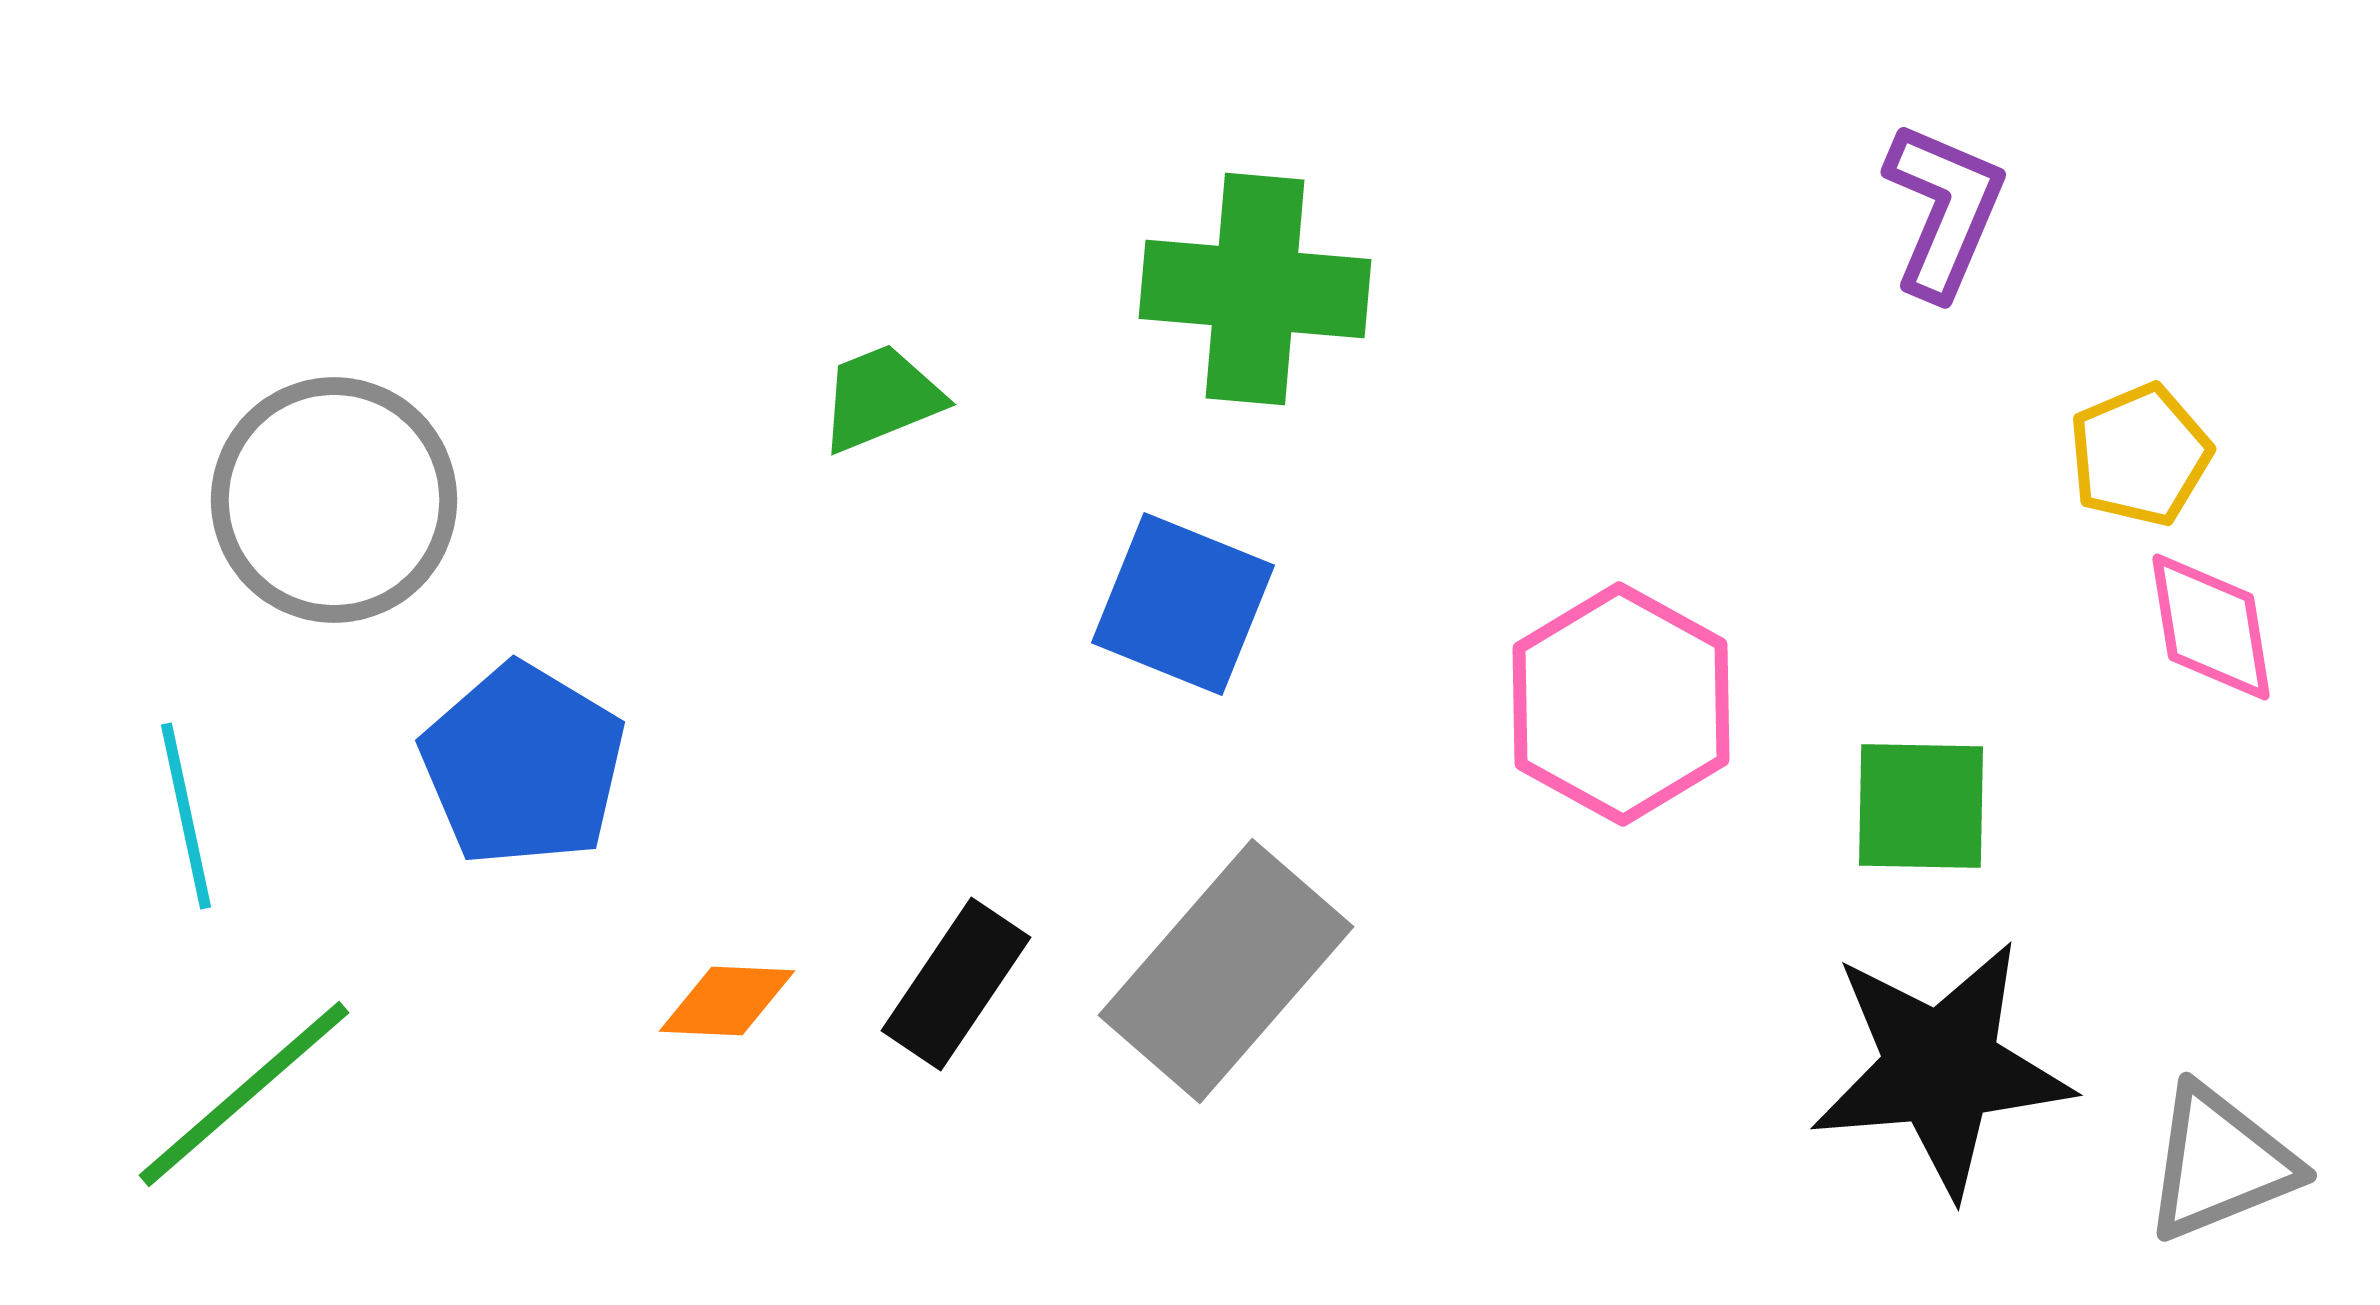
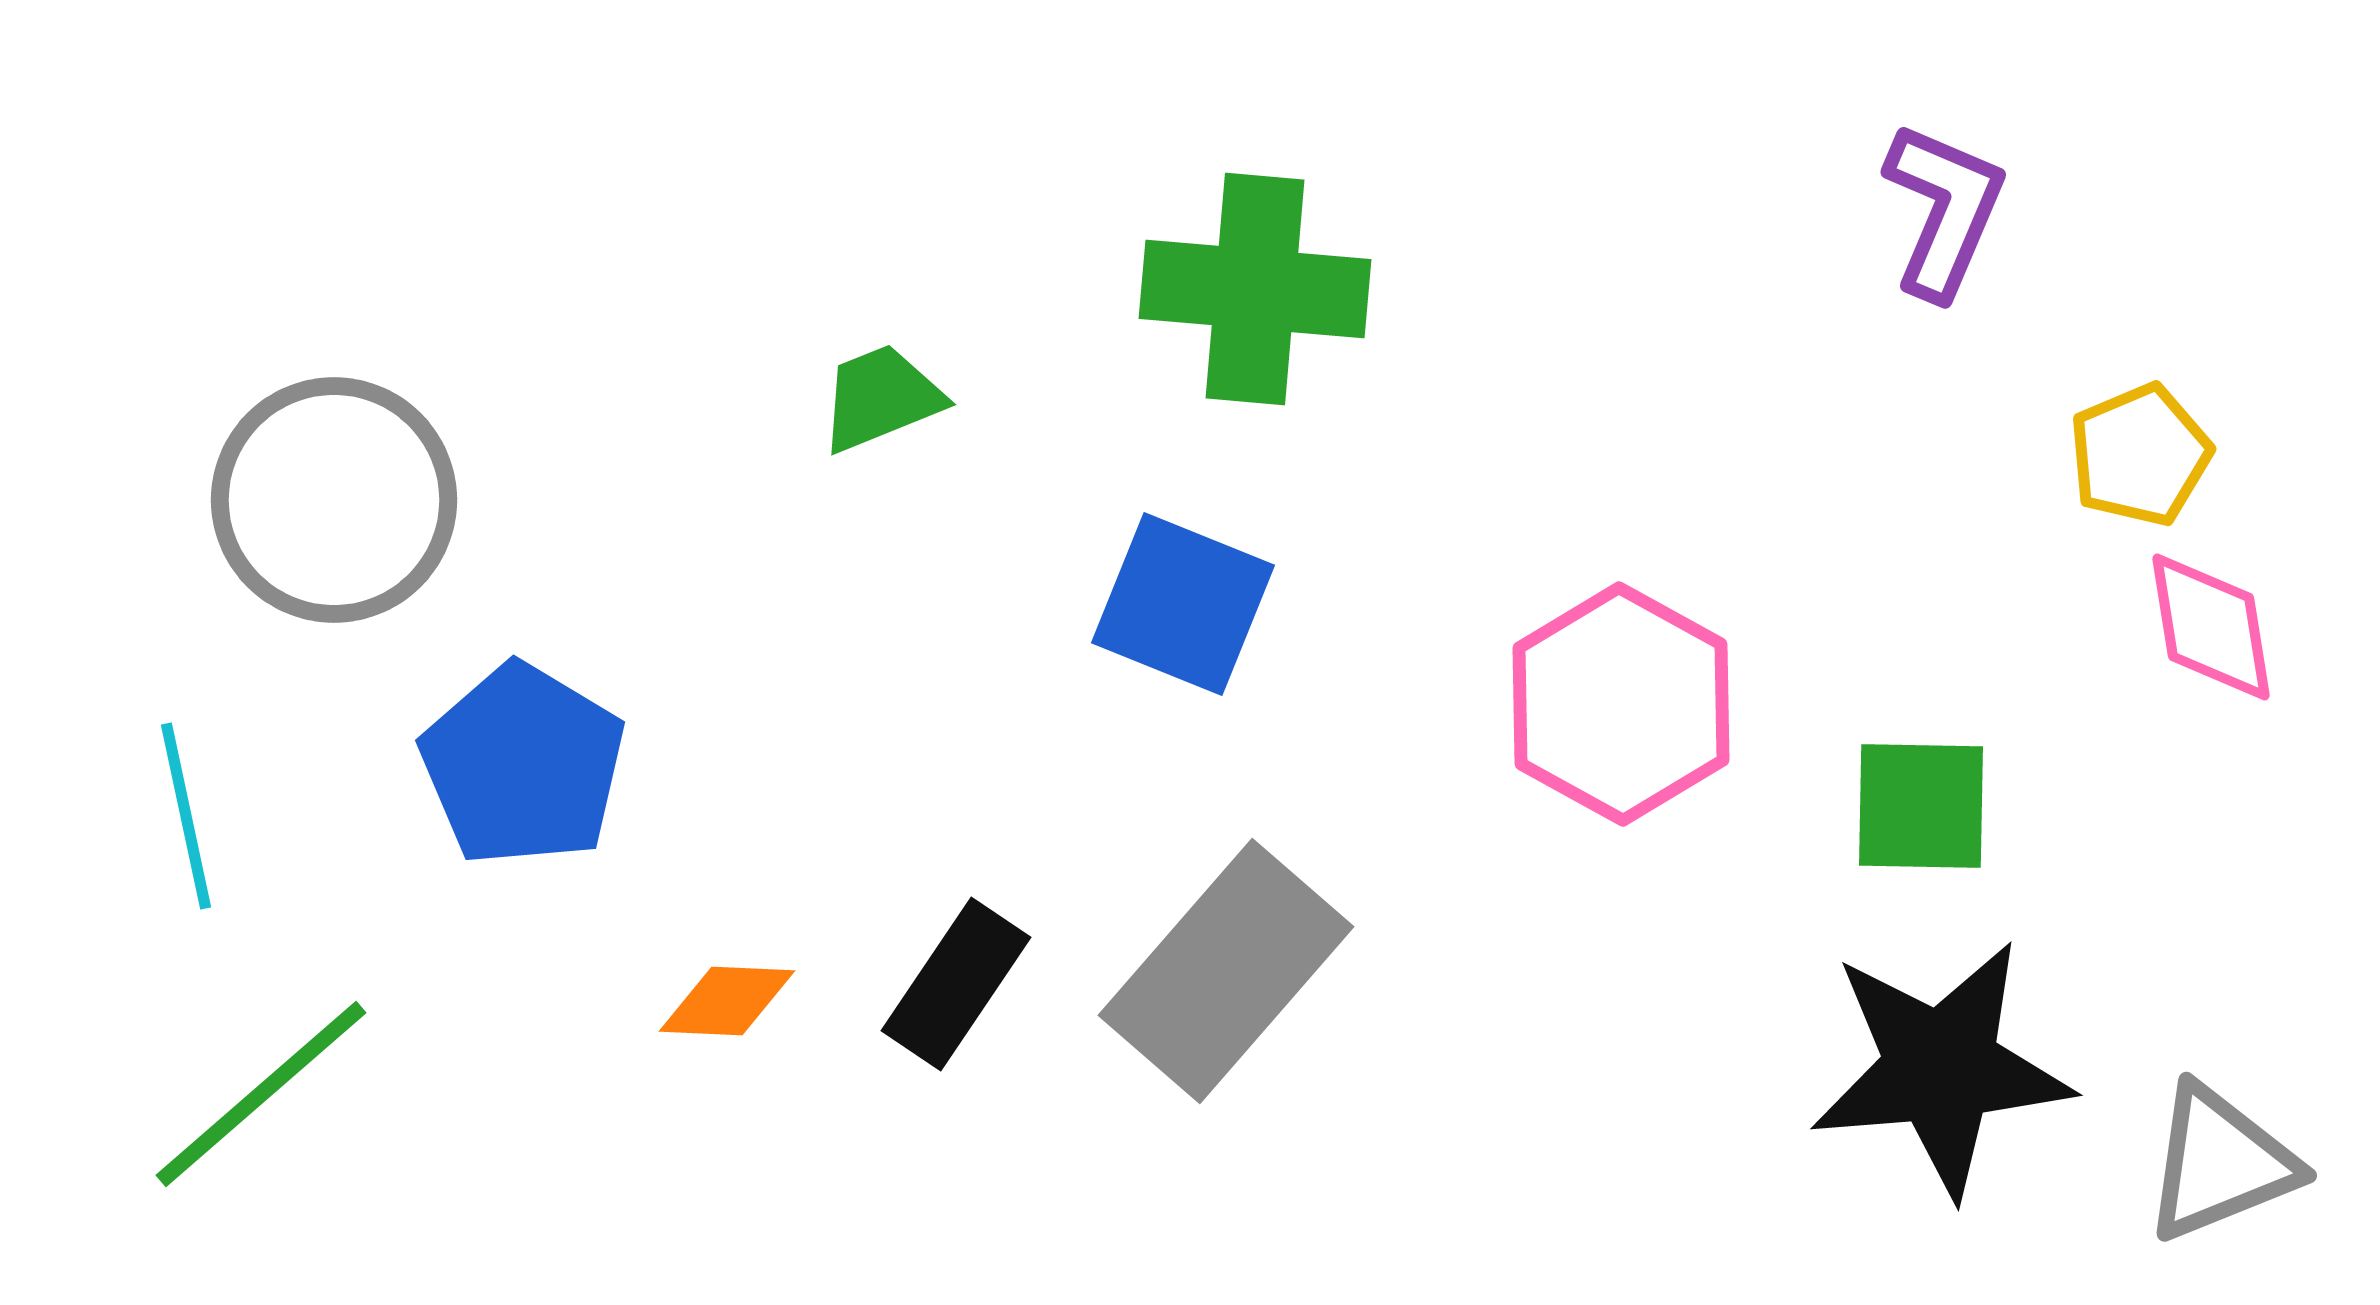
green line: moved 17 px right
